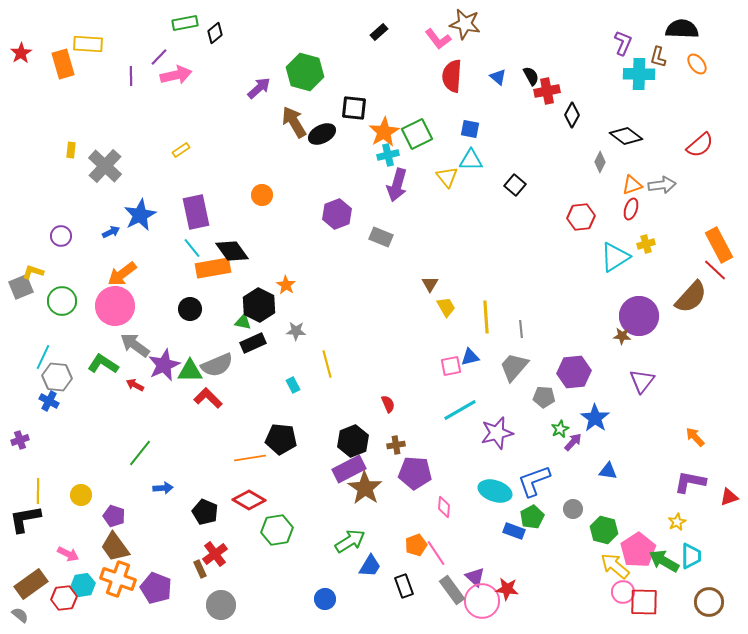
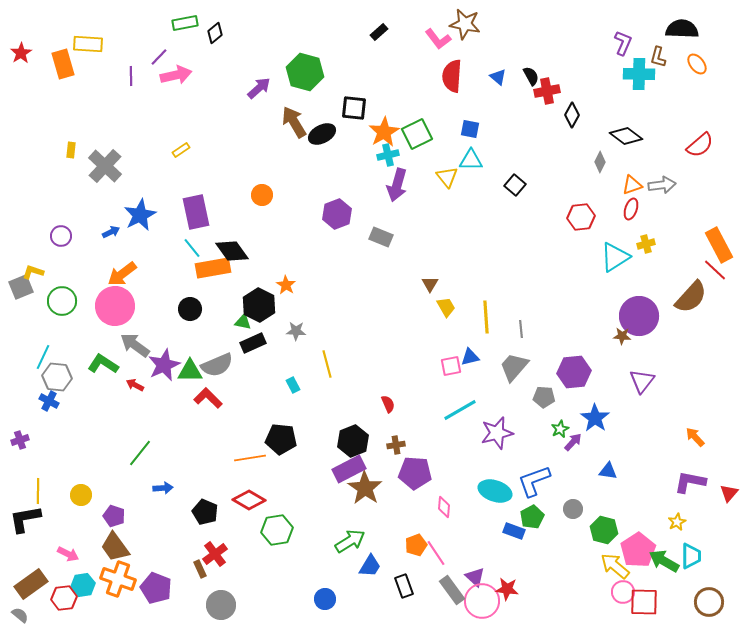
red triangle at (729, 497): moved 4 px up; rotated 30 degrees counterclockwise
